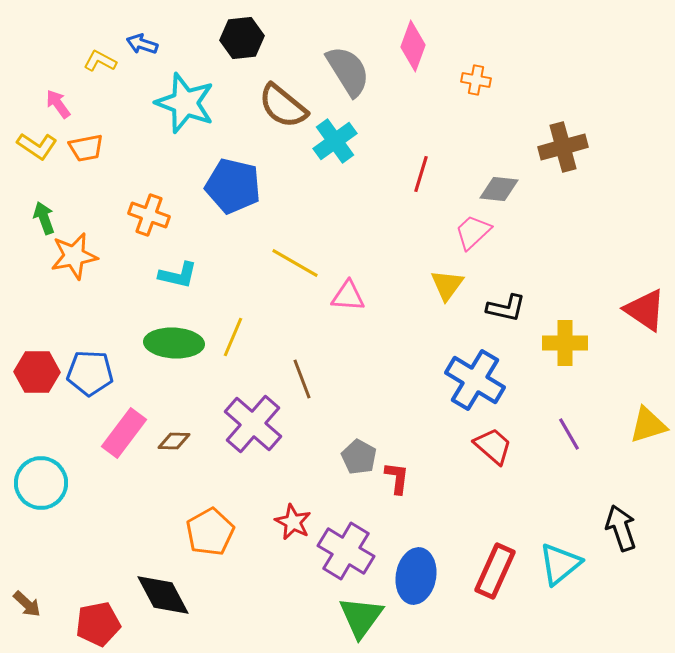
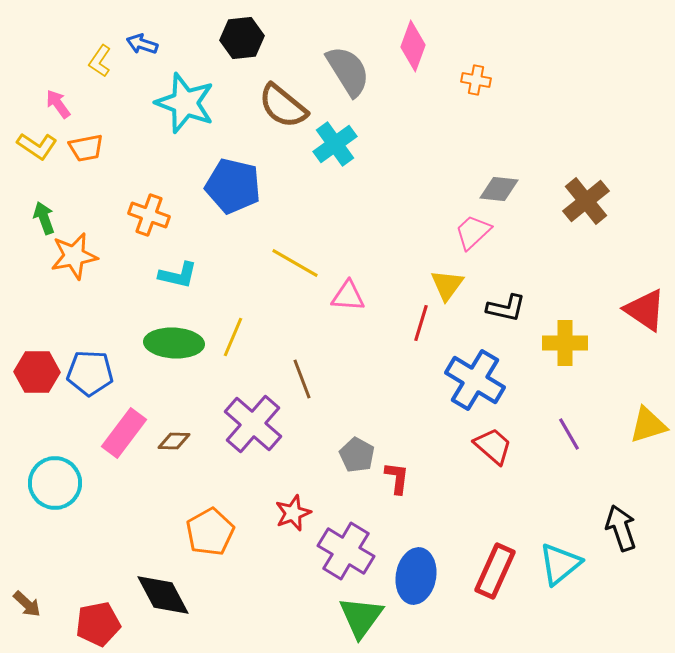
yellow L-shape at (100, 61): rotated 84 degrees counterclockwise
cyan cross at (335, 141): moved 3 px down
brown cross at (563, 147): moved 23 px right, 54 px down; rotated 24 degrees counterclockwise
red line at (421, 174): moved 149 px down
gray pentagon at (359, 457): moved 2 px left, 2 px up
cyan circle at (41, 483): moved 14 px right
red star at (293, 522): moved 9 px up; rotated 24 degrees clockwise
